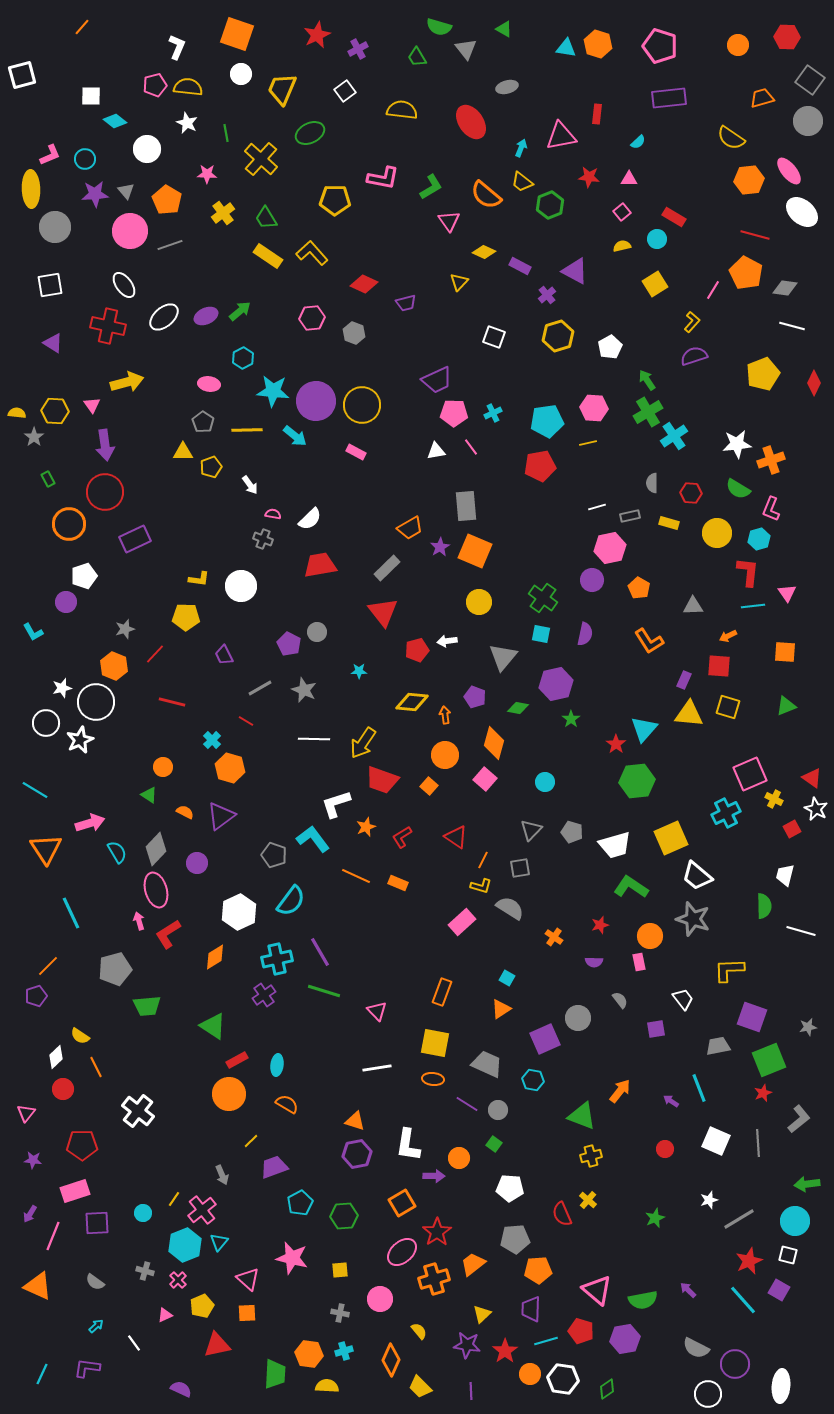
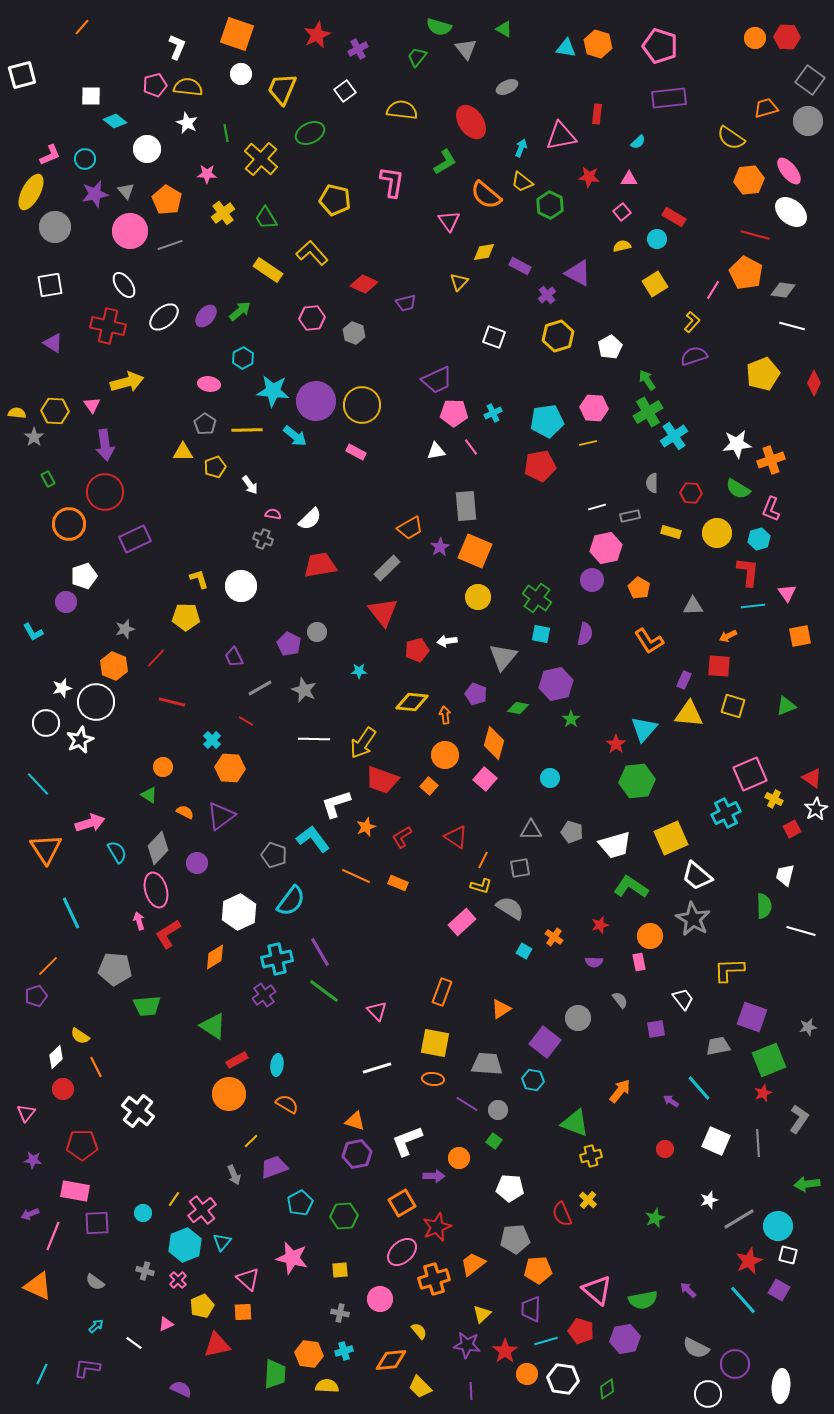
orange circle at (738, 45): moved 17 px right, 7 px up
green trapezoid at (417, 57): rotated 70 degrees clockwise
gray ellipse at (507, 87): rotated 10 degrees counterclockwise
orange trapezoid at (762, 98): moved 4 px right, 10 px down
pink L-shape at (383, 178): moved 9 px right, 4 px down; rotated 92 degrees counterclockwise
green L-shape at (431, 187): moved 14 px right, 25 px up
yellow ellipse at (31, 189): moved 3 px down; rotated 30 degrees clockwise
purple star at (95, 194): rotated 8 degrees counterclockwise
yellow pentagon at (335, 200): rotated 12 degrees clockwise
green hexagon at (550, 205): rotated 12 degrees counterclockwise
white ellipse at (802, 212): moved 11 px left
yellow diamond at (484, 252): rotated 35 degrees counterclockwise
yellow rectangle at (268, 256): moved 14 px down
purple triangle at (575, 271): moved 3 px right, 2 px down
gray diamond at (785, 288): moved 2 px left, 2 px down
purple ellipse at (206, 316): rotated 25 degrees counterclockwise
gray pentagon at (203, 422): moved 2 px right, 2 px down
yellow pentagon at (211, 467): moved 4 px right
yellow rectangle at (669, 523): moved 2 px right, 9 px down
pink hexagon at (610, 548): moved 4 px left
yellow L-shape at (199, 579): rotated 115 degrees counterclockwise
green cross at (543, 598): moved 6 px left
yellow circle at (479, 602): moved 1 px left, 5 px up
orange square at (785, 652): moved 15 px right, 16 px up; rotated 15 degrees counterclockwise
red line at (155, 654): moved 1 px right, 4 px down
purple trapezoid at (224, 655): moved 10 px right, 2 px down
purple pentagon at (475, 697): moved 1 px right, 3 px up
yellow square at (728, 707): moved 5 px right, 1 px up
orange hexagon at (230, 768): rotated 12 degrees counterclockwise
cyan circle at (545, 782): moved 5 px right, 4 px up
cyan line at (35, 790): moved 3 px right, 6 px up; rotated 16 degrees clockwise
white star at (816, 809): rotated 15 degrees clockwise
gray triangle at (531, 830): rotated 45 degrees clockwise
gray diamond at (156, 849): moved 2 px right, 1 px up
gray star at (693, 919): rotated 12 degrees clockwise
gray pentagon at (115, 969): rotated 20 degrees clockwise
cyan square at (507, 978): moved 17 px right, 27 px up
green line at (324, 991): rotated 20 degrees clockwise
purple square at (545, 1039): moved 3 px down; rotated 28 degrees counterclockwise
gray trapezoid at (487, 1064): rotated 20 degrees counterclockwise
white line at (377, 1068): rotated 8 degrees counterclockwise
cyan line at (699, 1088): rotated 20 degrees counterclockwise
green triangle at (582, 1116): moved 7 px left, 7 px down
gray L-shape at (799, 1119): rotated 16 degrees counterclockwise
green square at (494, 1144): moved 3 px up
white L-shape at (408, 1145): moved 1 px left, 4 px up; rotated 60 degrees clockwise
gray arrow at (222, 1175): moved 12 px right
pink rectangle at (75, 1191): rotated 28 degrees clockwise
purple arrow at (30, 1214): rotated 36 degrees clockwise
cyan circle at (795, 1221): moved 17 px left, 5 px down
red star at (437, 1232): moved 5 px up; rotated 12 degrees clockwise
cyan triangle at (219, 1242): moved 3 px right
orange square at (247, 1313): moved 4 px left, 1 px up
pink triangle at (165, 1315): moved 1 px right, 9 px down
white line at (134, 1343): rotated 18 degrees counterclockwise
orange diamond at (391, 1360): rotated 60 degrees clockwise
orange circle at (530, 1374): moved 3 px left
